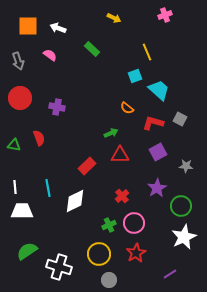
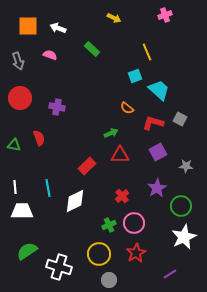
pink semicircle: rotated 16 degrees counterclockwise
